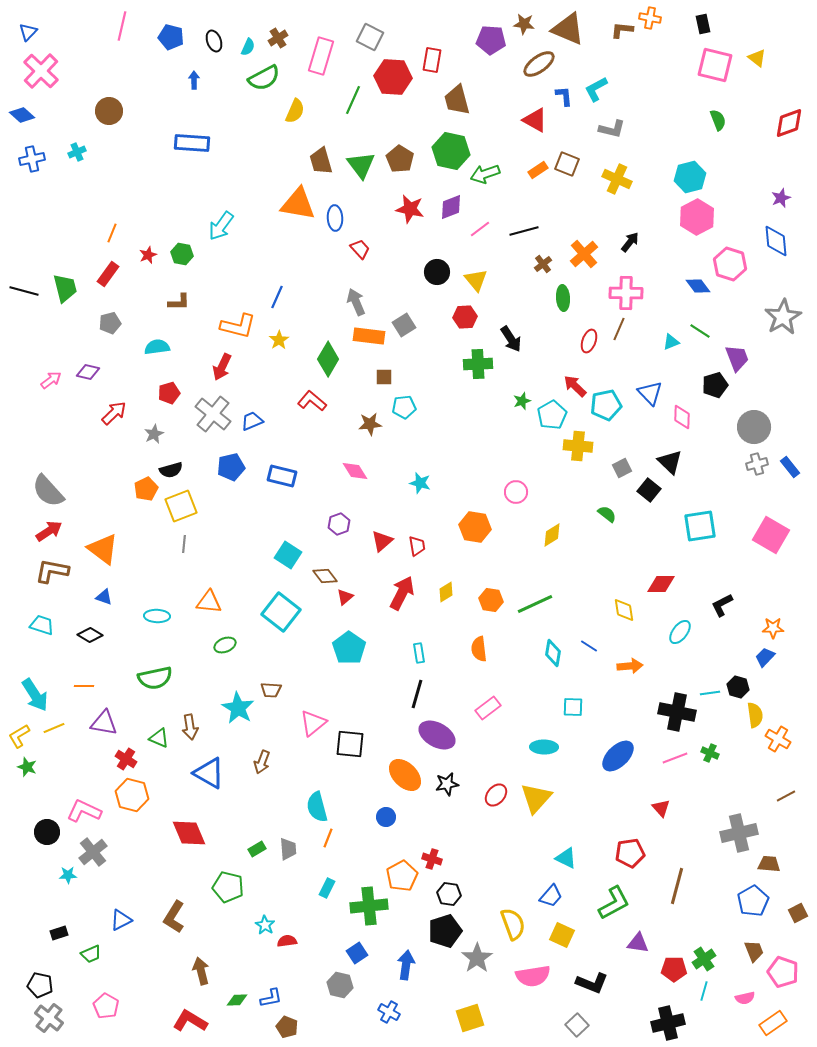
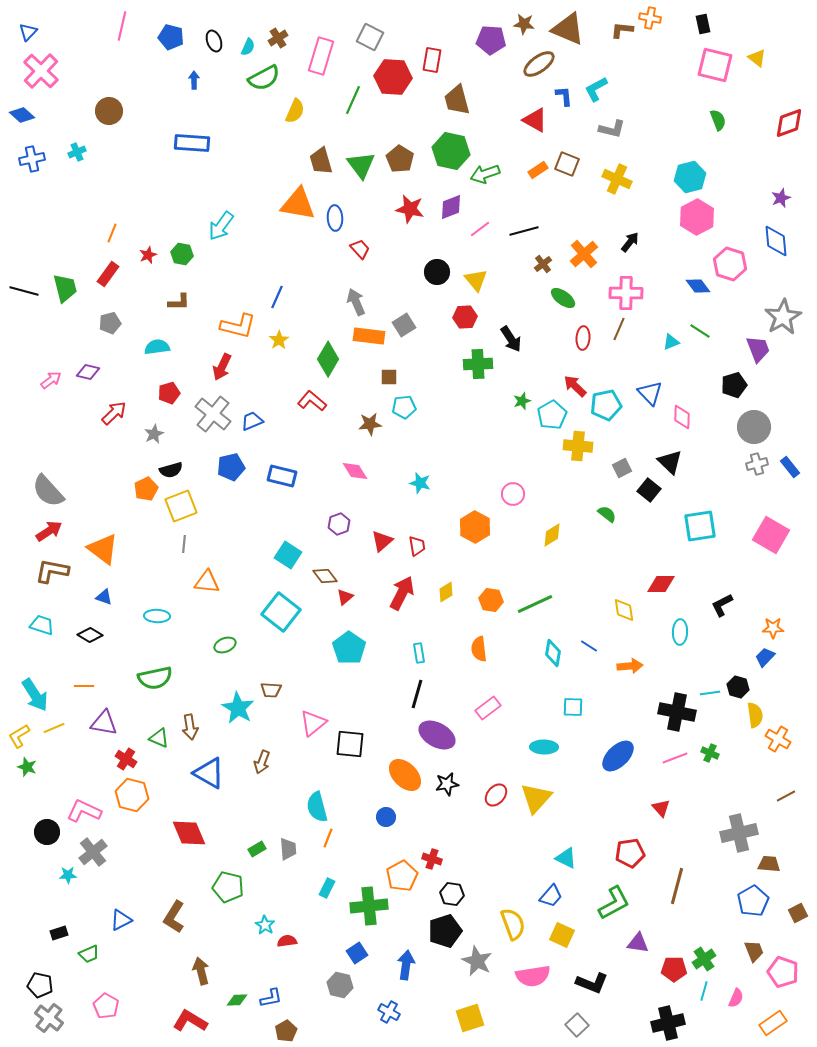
green ellipse at (563, 298): rotated 50 degrees counterclockwise
red ellipse at (589, 341): moved 6 px left, 3 px up; rotated 15 degrees counterclockwise
purple trapezoid at (737, 358): moved 21 px right, 9 px up
brown square at (384, 377): moved 5 px right
black pentagon at (715, 385): moved 19 px right
pink circle at (516, 492): moved 3 px left, 2 px down
orange hexagon at (475, 527): rotated 20 degrees clockwise
orange triangle at (209, 602): moved 2 px left, 20 px up
cyan ellipse at (680, 632): rotated 35 degrees counterclockwise
black hexagon at (449, 894): moved 3 px right
green trapezoid at (91, 954): moved 2 px left
gray star at (477, 958): moved 3 px down; rotated 12 degrees counterclockwise
pink semicircle at (745, 998): moved 9 px left; rotated 54 degrees counterclockwise
brown pentagon at (287, 1027): moved 1 px left, 4 px down; rotated 20 degrees clockwise
